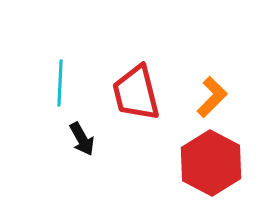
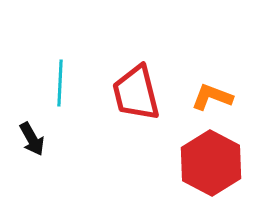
orange L-shape: rotated 114 degrees counterclockwise
black arrow: moved 50 px left
